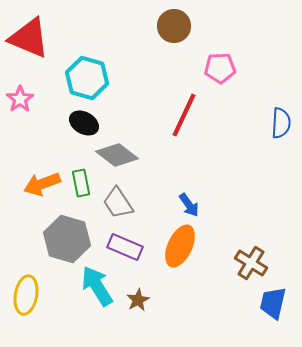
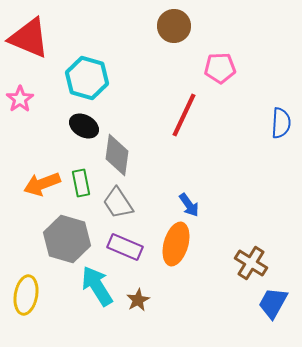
black ellipse: moved 3 px down
gray diamond: rotated 60 degrees clockwise
orange ellipse: moved 4 px left, 2 px up; rotated 9 degrees counterclockwise
blue trapezoid: rotated 16 degrees clockwise
